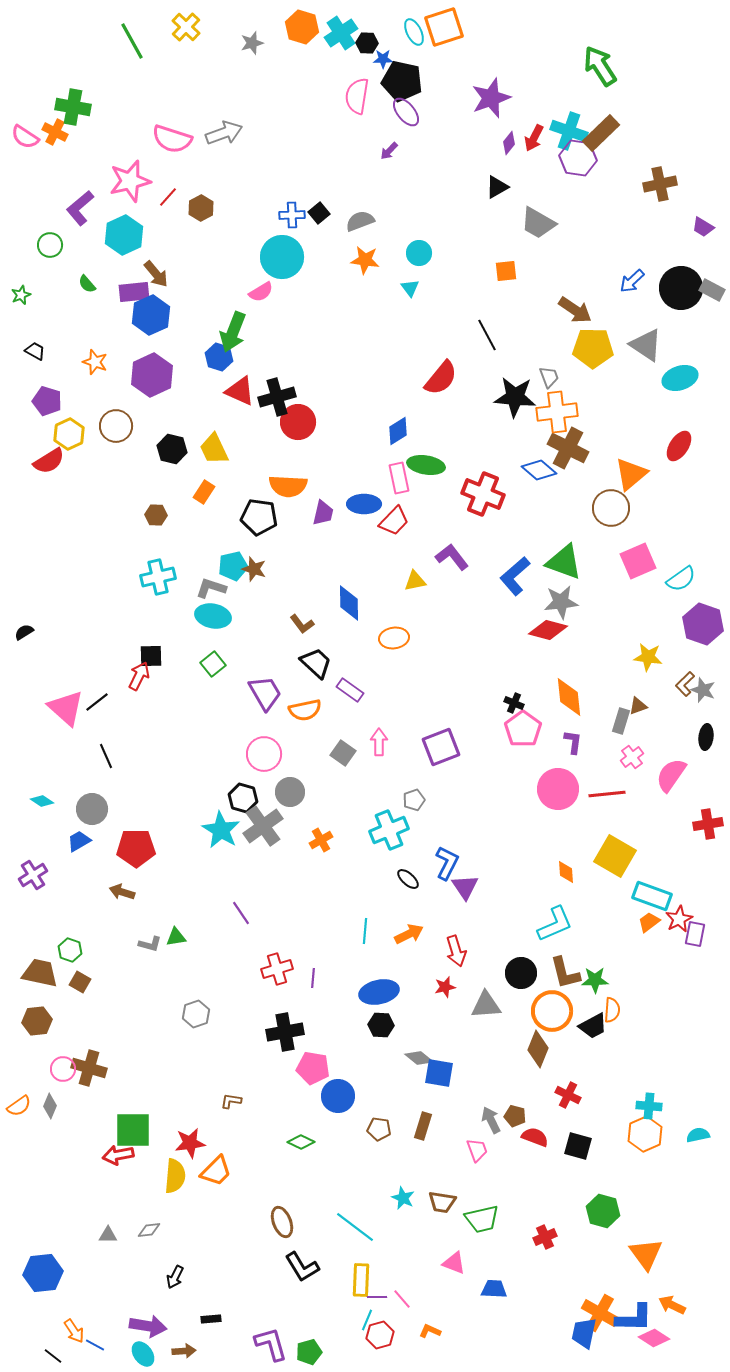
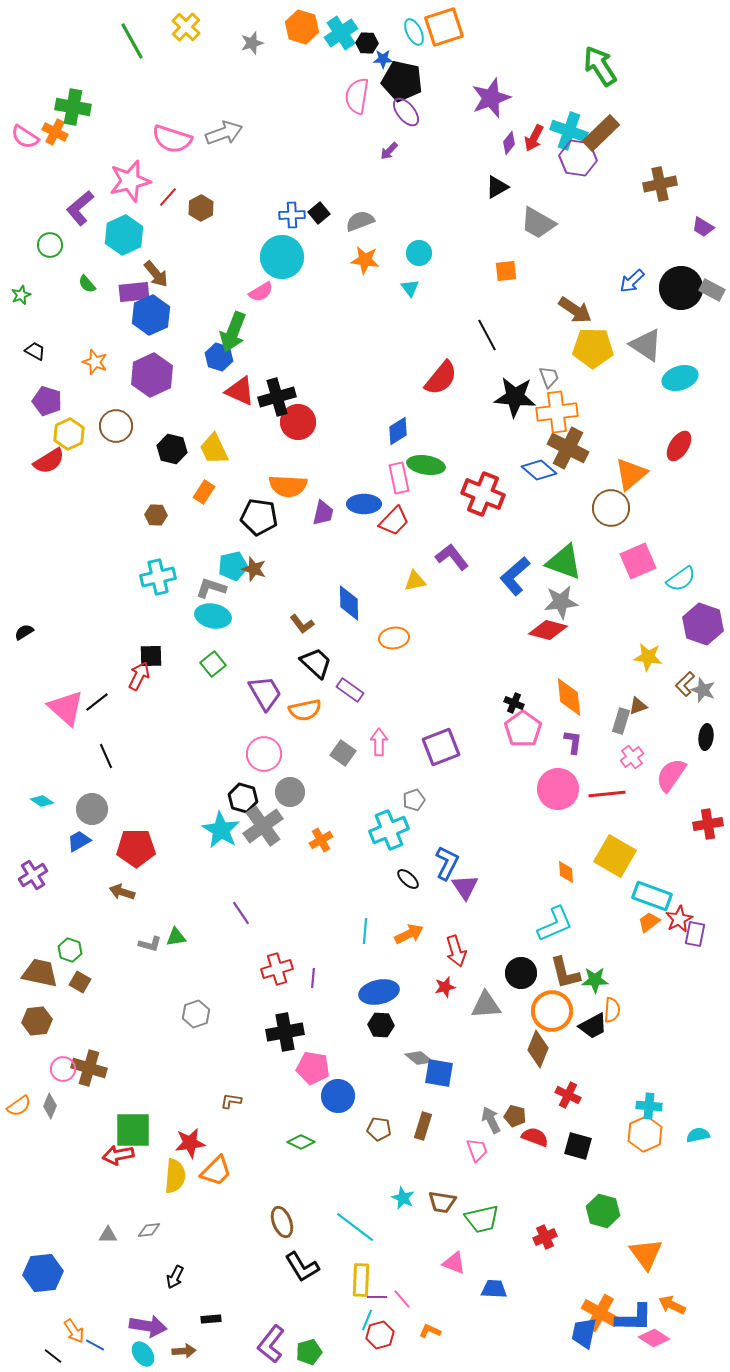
purple L-shape at (271, 1344): rotated 126 degrees counterclockwise
